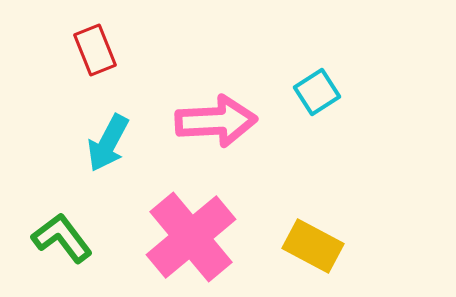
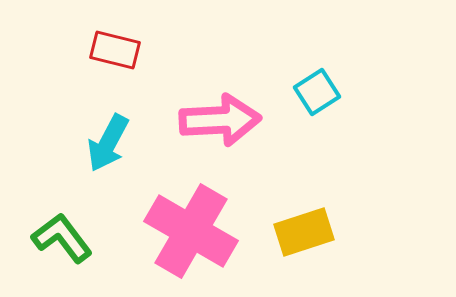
red rectangle: moved 20 px right; rotated 54 degrees counterclockwise
pink arrow: moved 4 px right, 1 px up
pink cross: moved 6 px up; rotated 20 degrees counterclockwise
yellow rectangle: moved 9 px left, 14 px up; rotated 46 degrees counterclockwise
